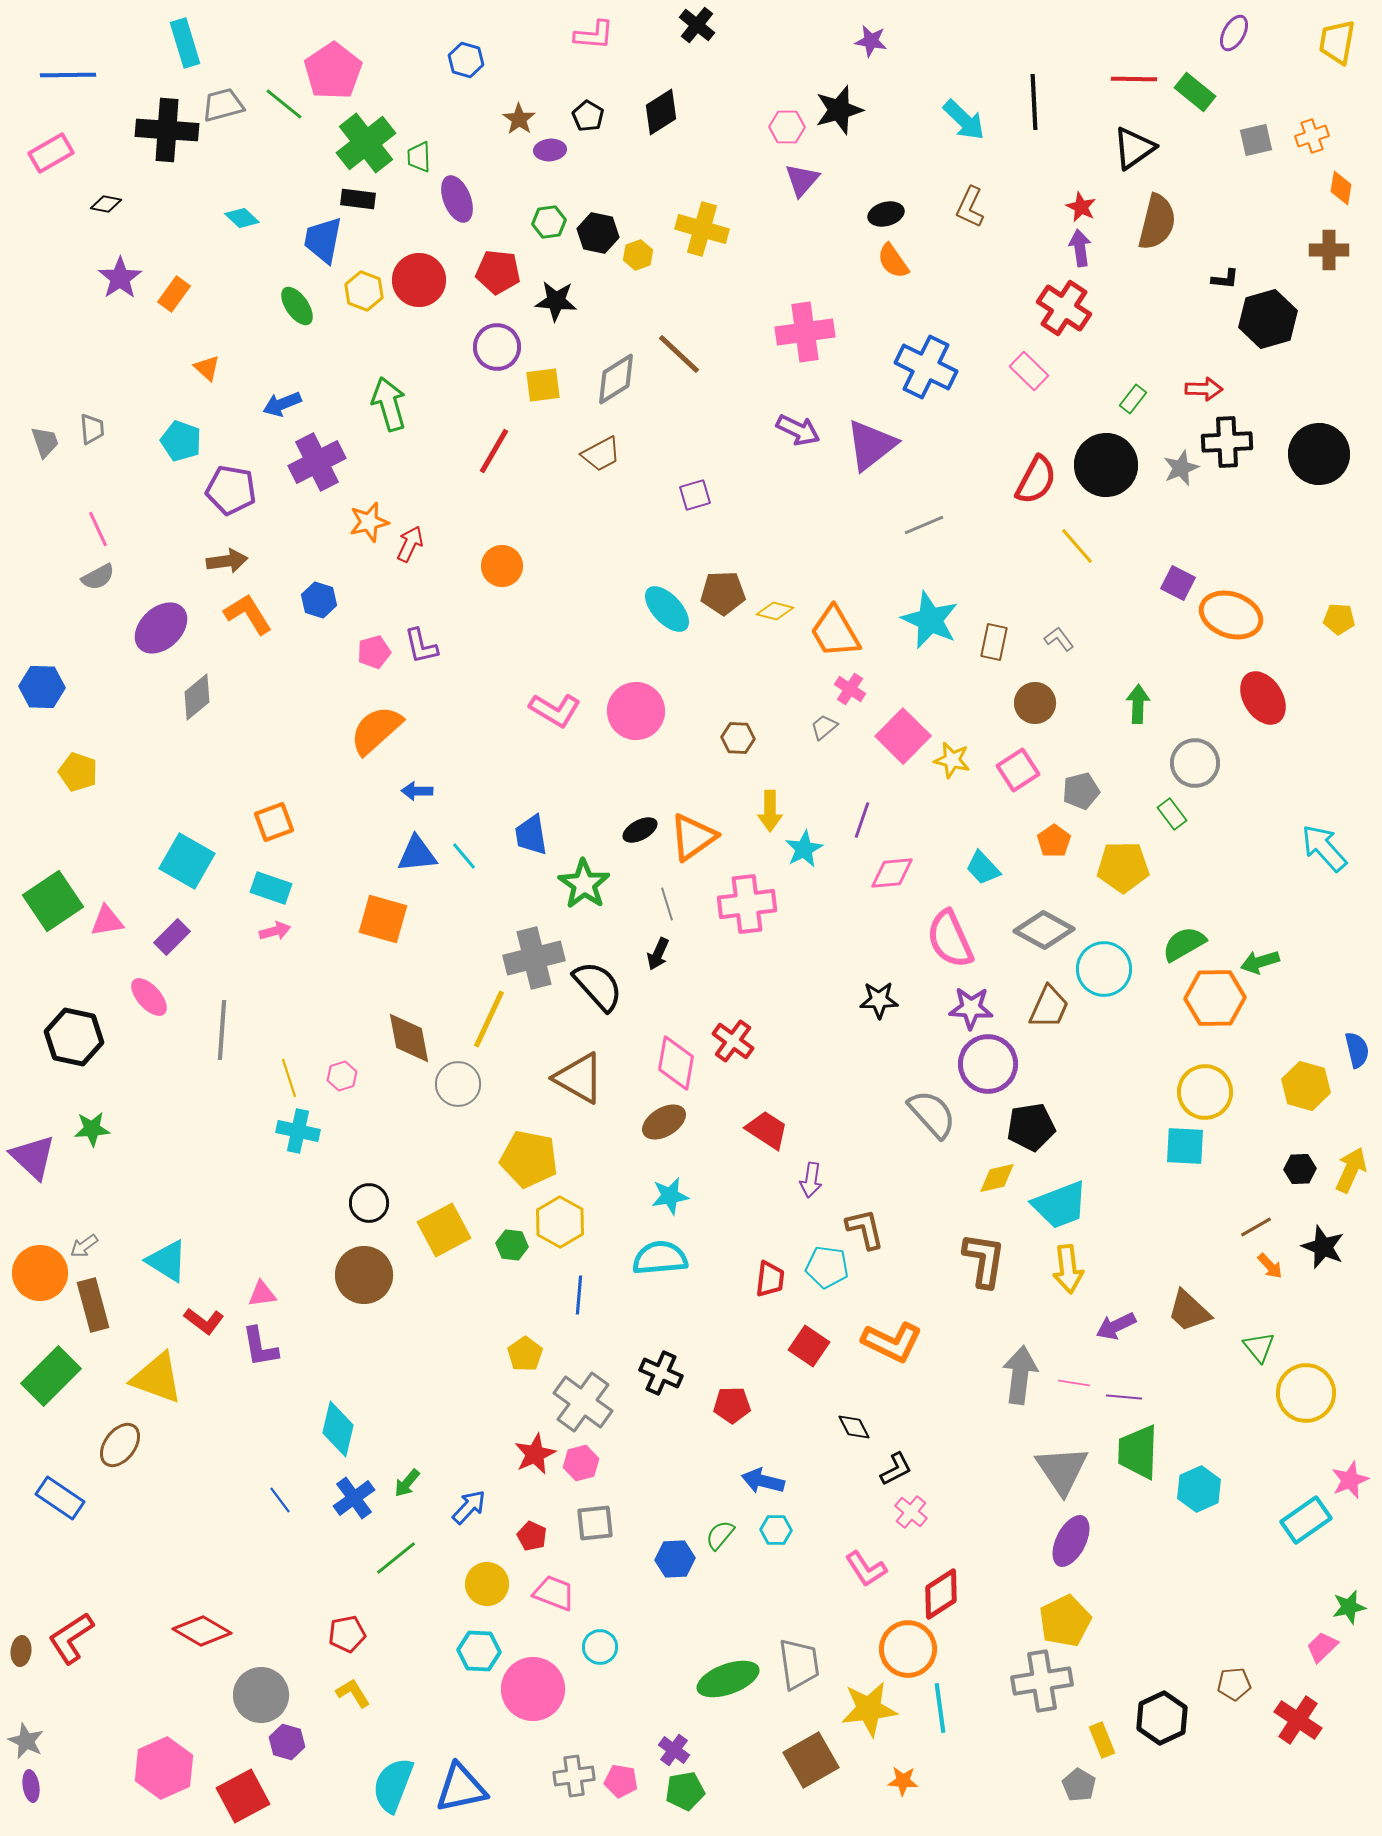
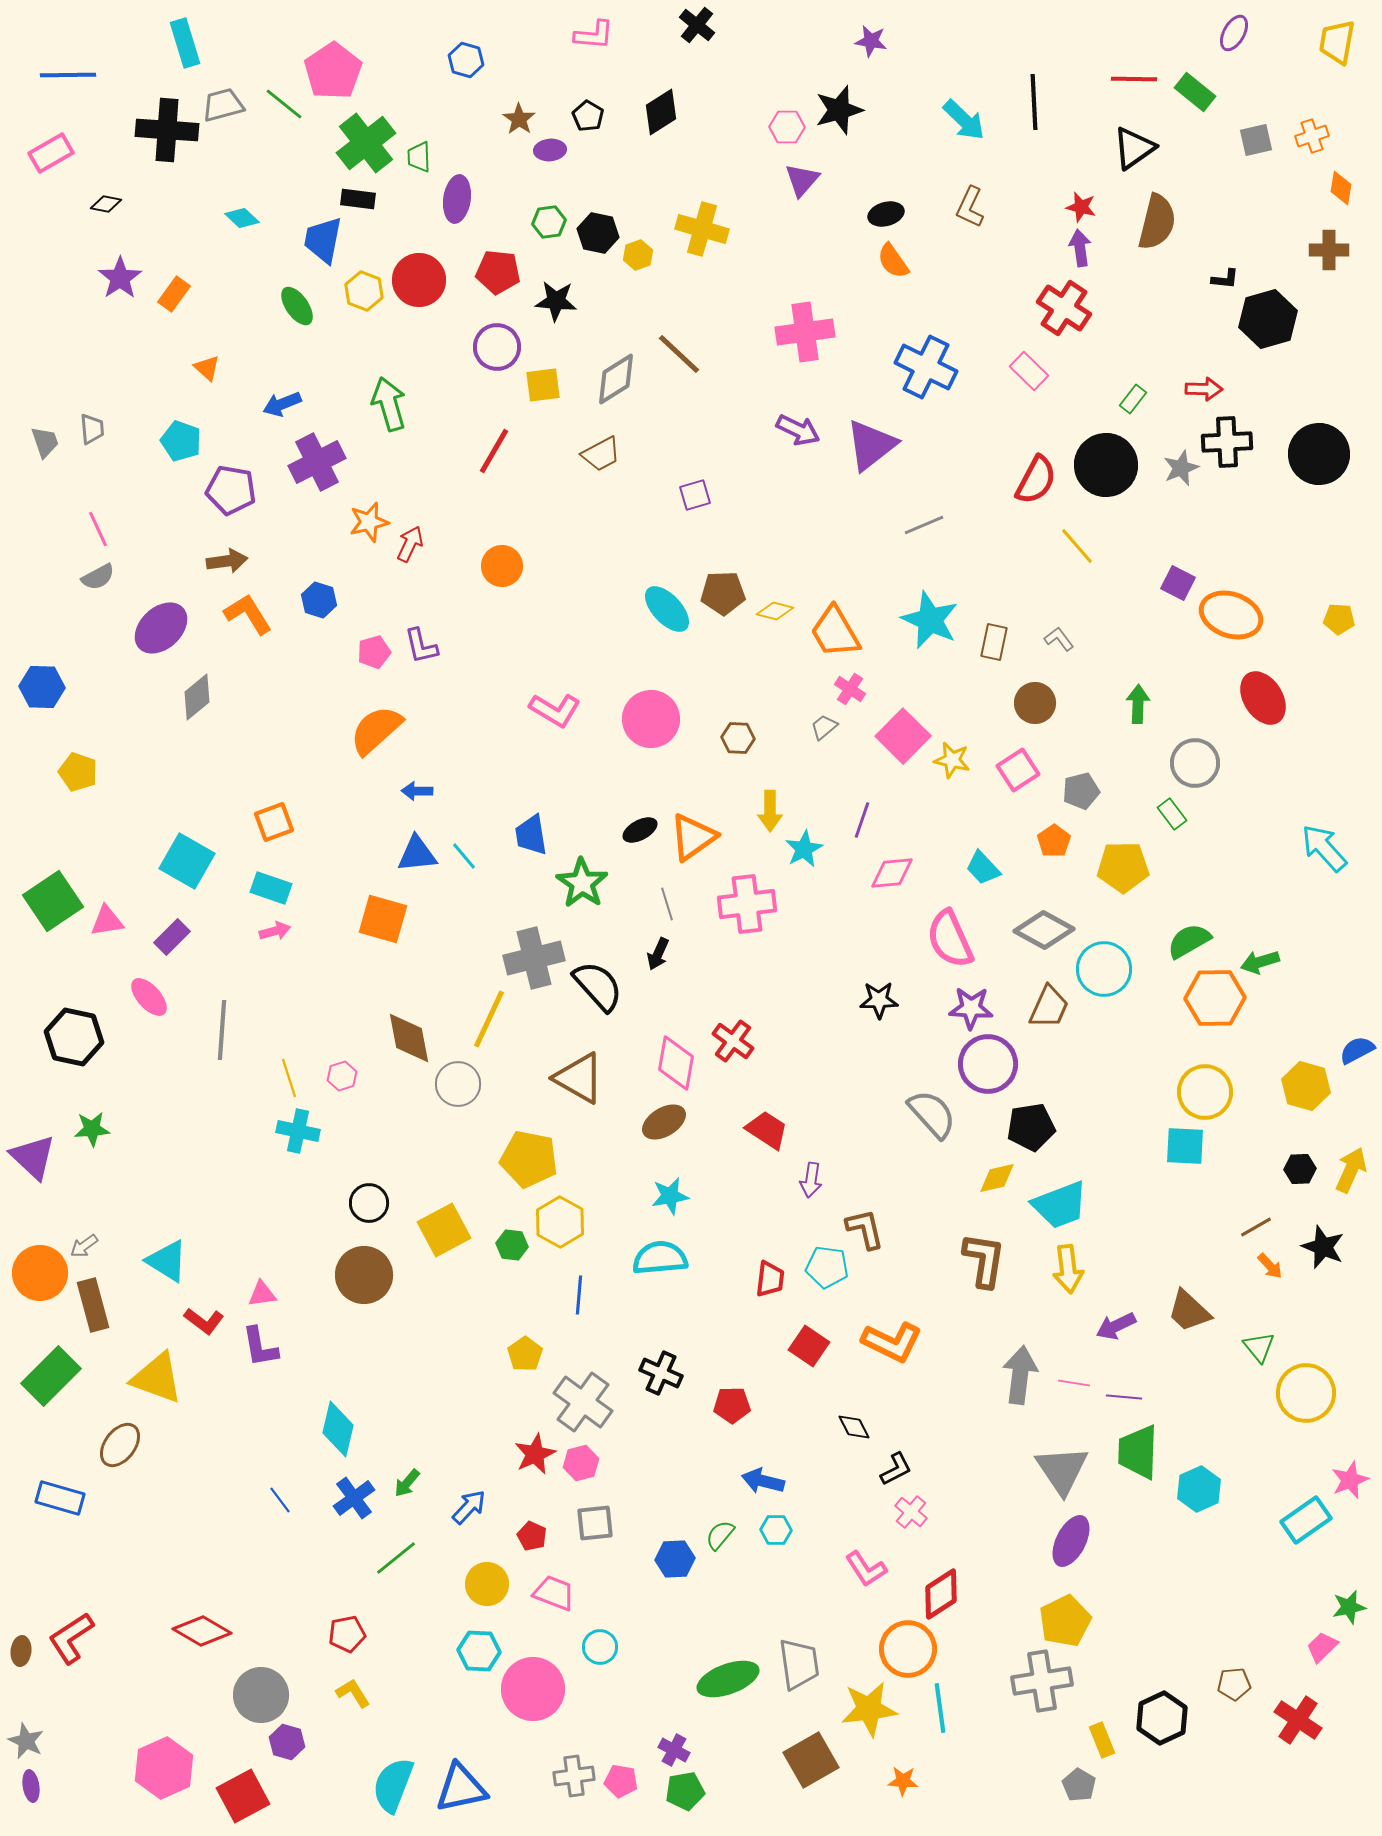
purple ellipse at (457, 199): rotated 30 degrees clockwise
red star at (1081, 207): rotated 12 degrees counterclockwise
pink circle at (636, 711): moved 15 px right, 8 px down
green star at (584, 884): moved 2 px left, 1 px up
green semicircle at (1184, 944): moved 5 px right, 3 px up
blue semicircle at (1357, 1050): rotated 105 degrees counterclockwise
blue rectangle at (60, 1498): rotated 18 degrees counterclockwise
purple cross at (674, 1750): rotated 8 degrees counterclockwise
